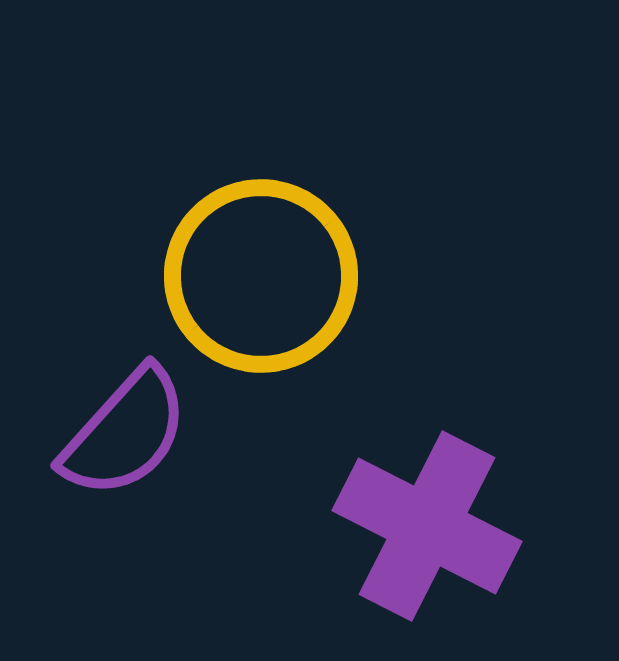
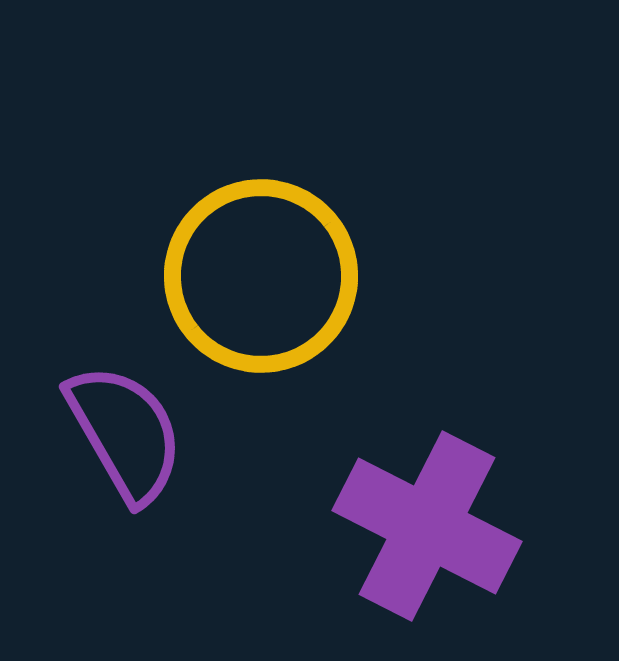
purple semicircle: rotated 72 degrees counterclockwise
